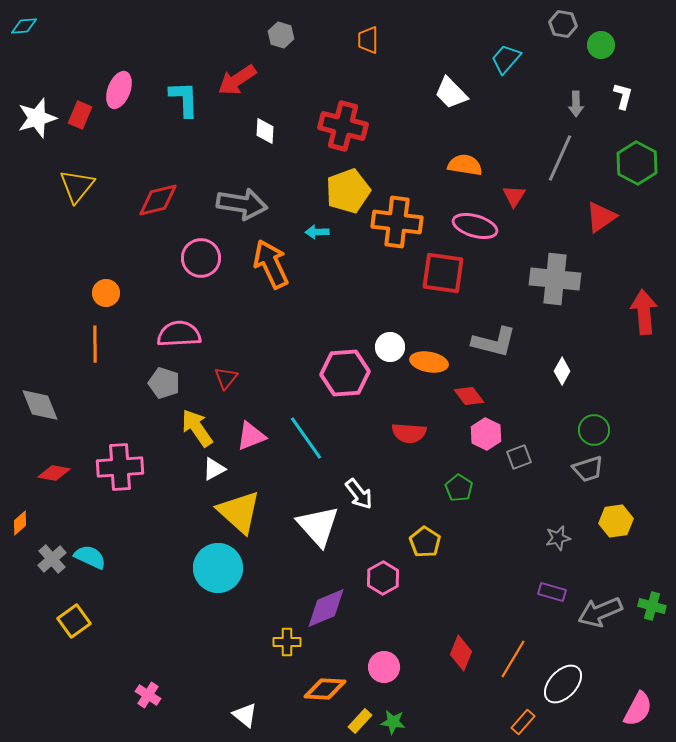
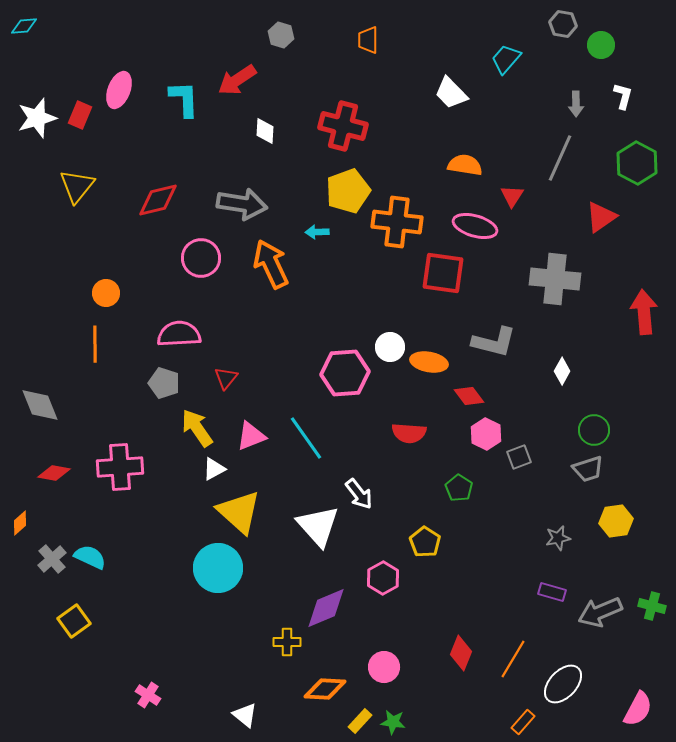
red triangle at (514, 196): moved 2 px left
